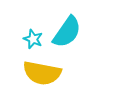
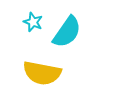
cyan star: moved 17 px up
